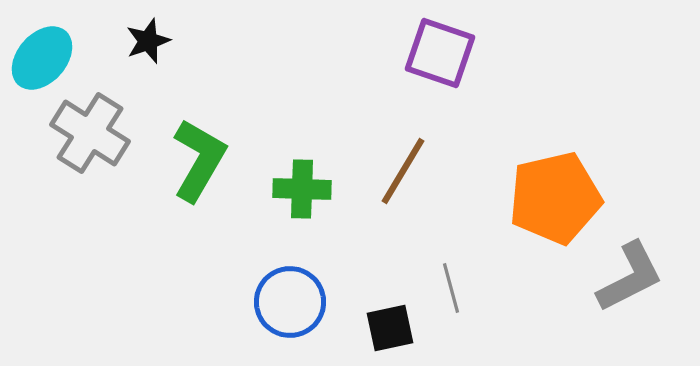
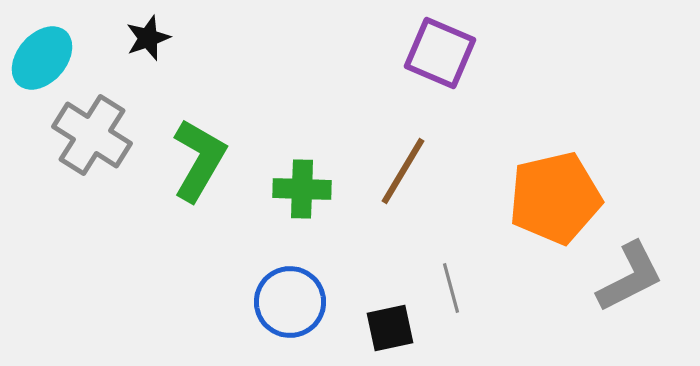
black star: moved 3 px up
purple square: rotated 4 degrees clockwise
gray cross: moved 2 px right, 2 px down
